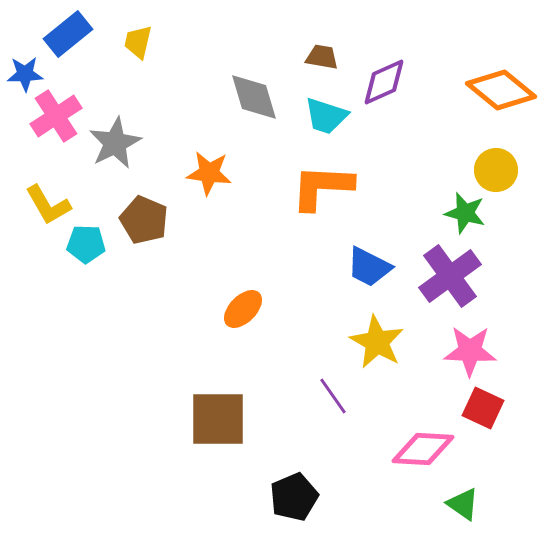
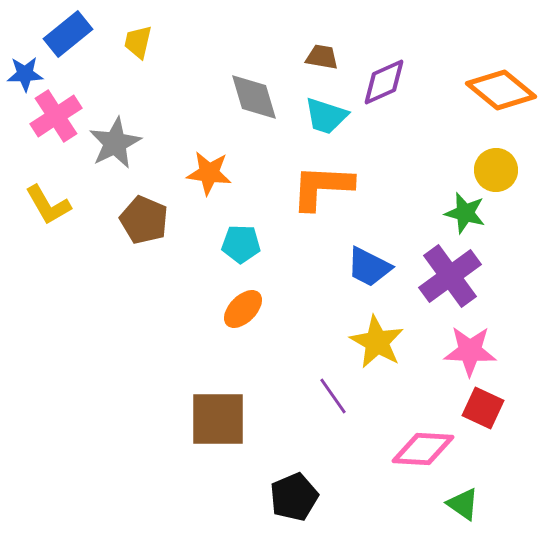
cyan pentagon: moved 155 px right
